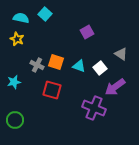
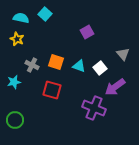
gray triangle: moved 2 px right; rotated 16 degrees clockwise
gray cross: moved 5 px left
